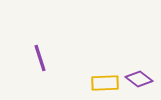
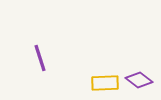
purple diamond: moved 1 px down
